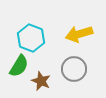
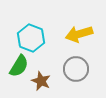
gray circle: moved 2 px right
